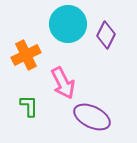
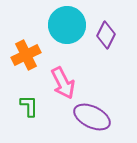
cyan circle: moved 1 px left, 1 px down
